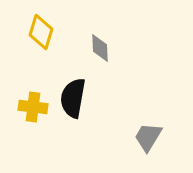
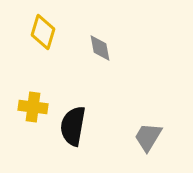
yellow diamond: moved 2 px right
gray diamond: rotated 8 degrees counterclockwise
black semicircle: moved 28 px down
